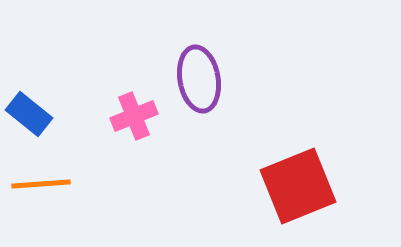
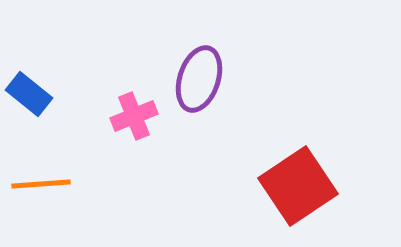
purple ellipse: rotated 28 degrees clockwise
blue rectangle: moved 20 px up
red square: rotated 12 degrees counterclockwise
